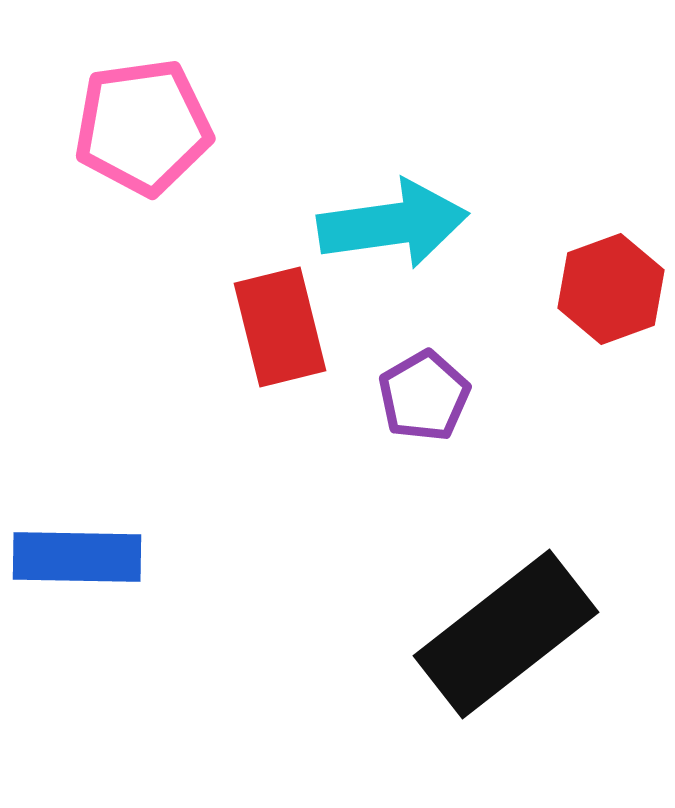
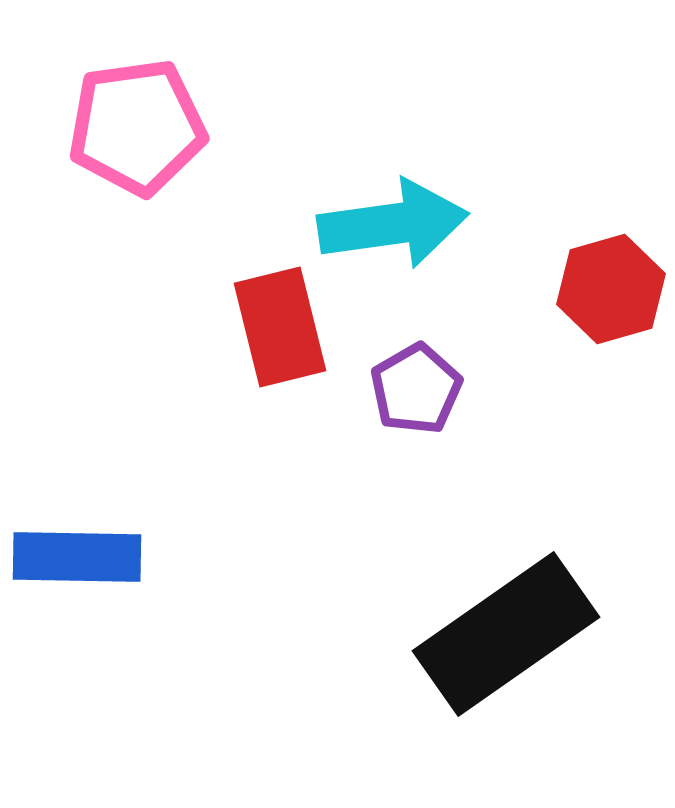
pink pentagon: moved 6 px left
red hexagon: rotated 4 degrees clockwise
purple pentagon: moved 8 px left, 7 px up
black rectangle: rotated 3 degrees clockwise
